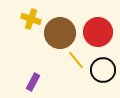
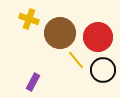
yellow cross: moved 2 px left
red circle: moved 5 px down
